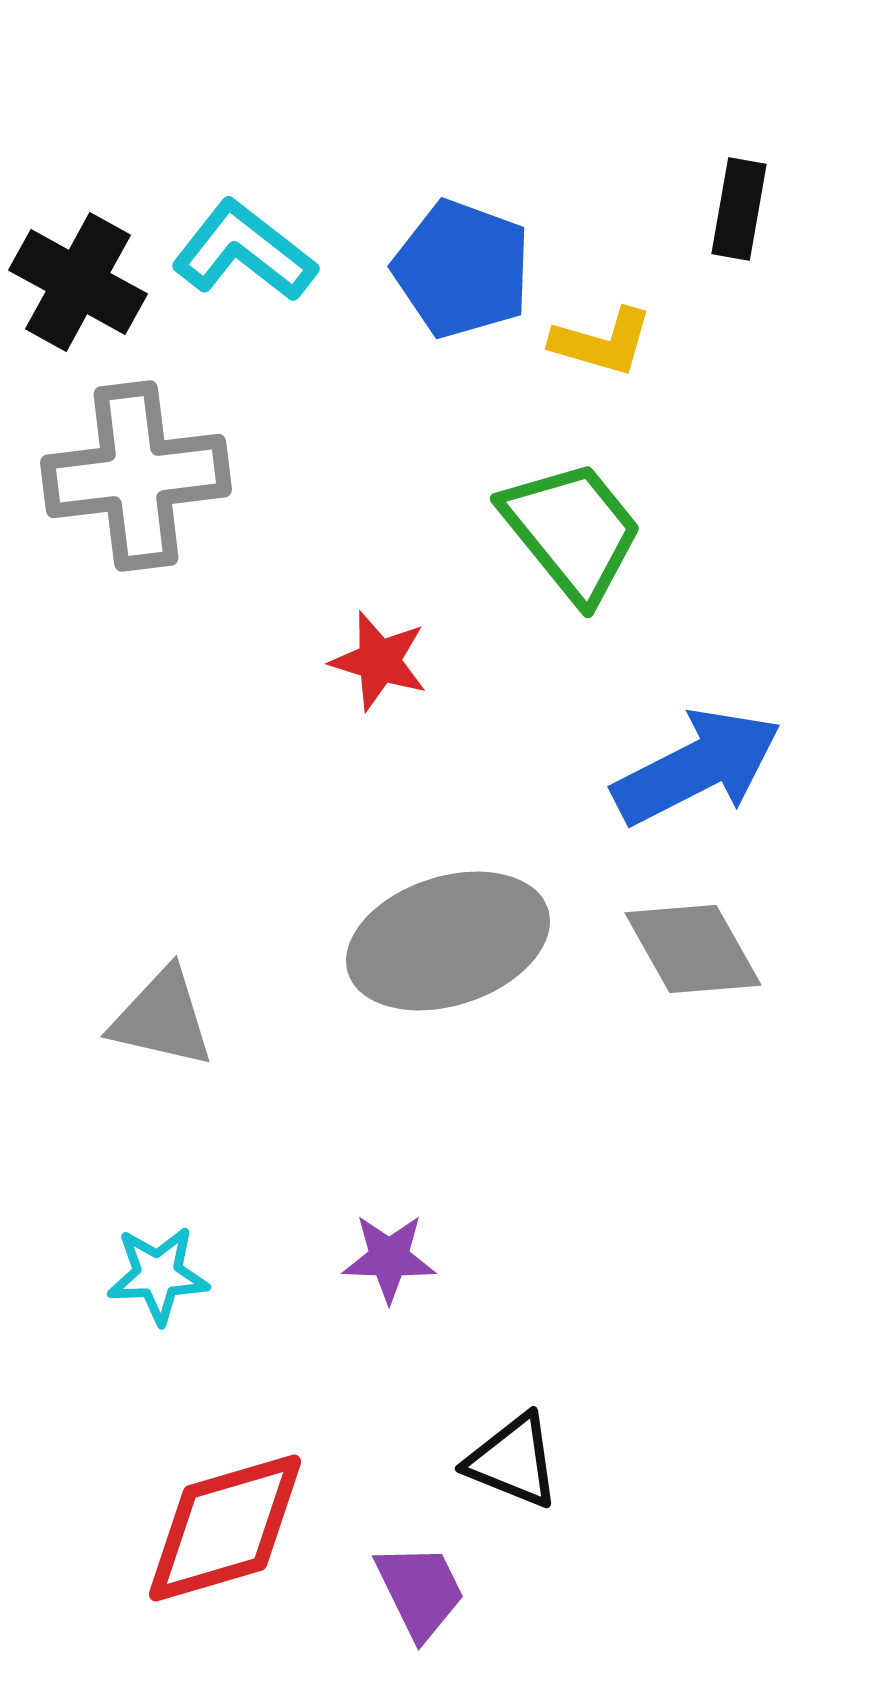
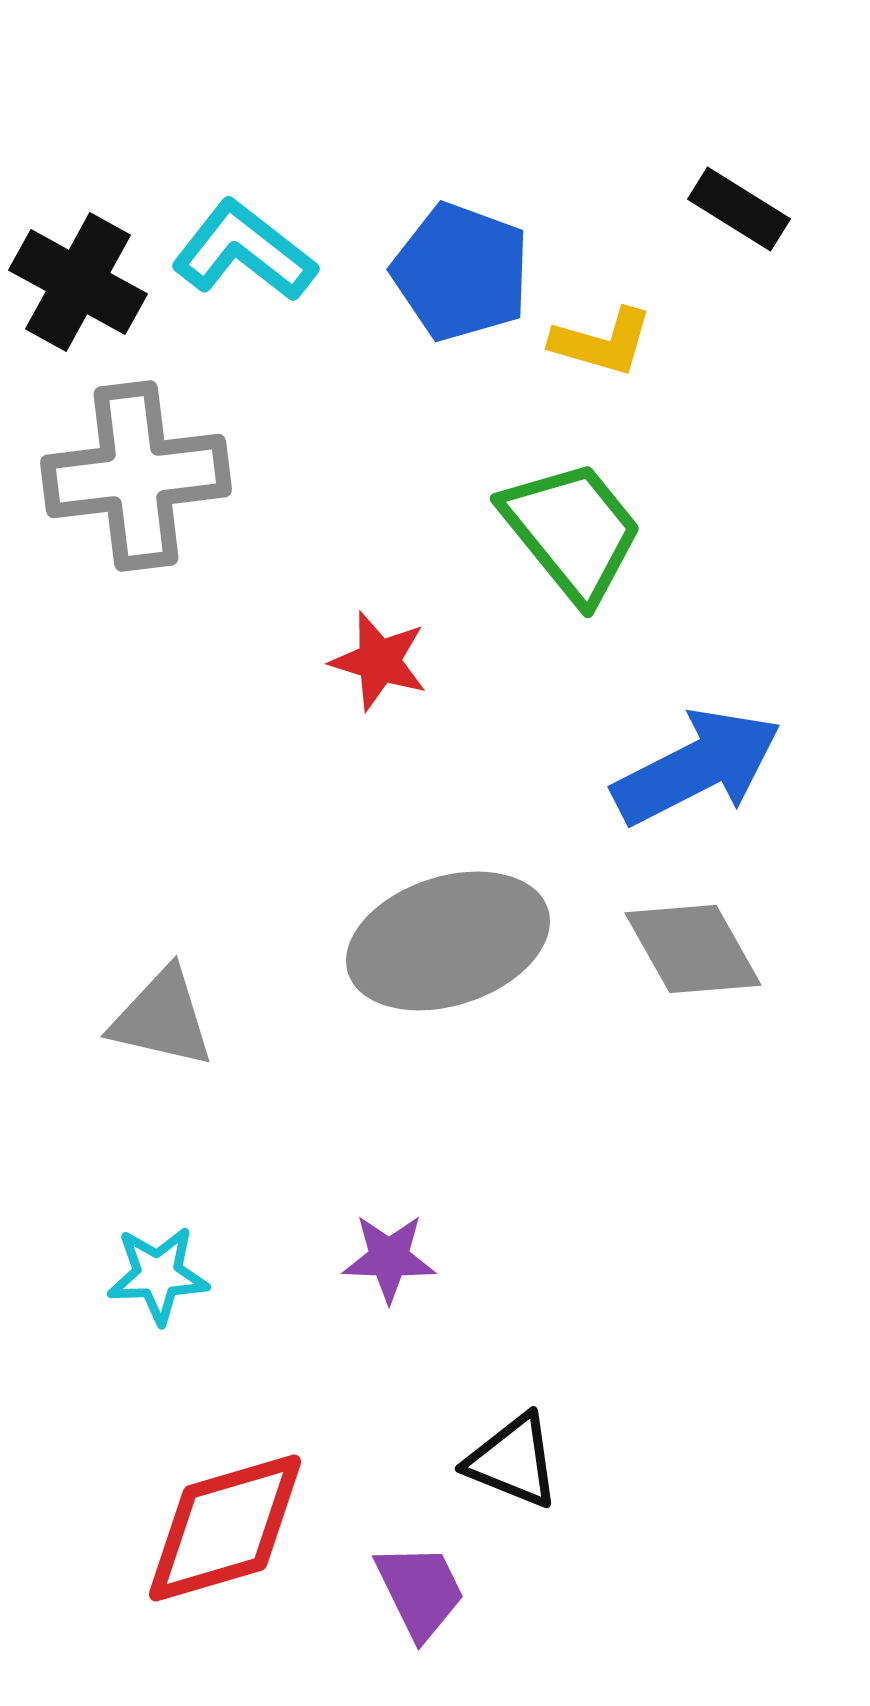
black rectangle: rotated 68 degrees counterclockwise
blue pentagon: moved 1 px left, 3 px down
